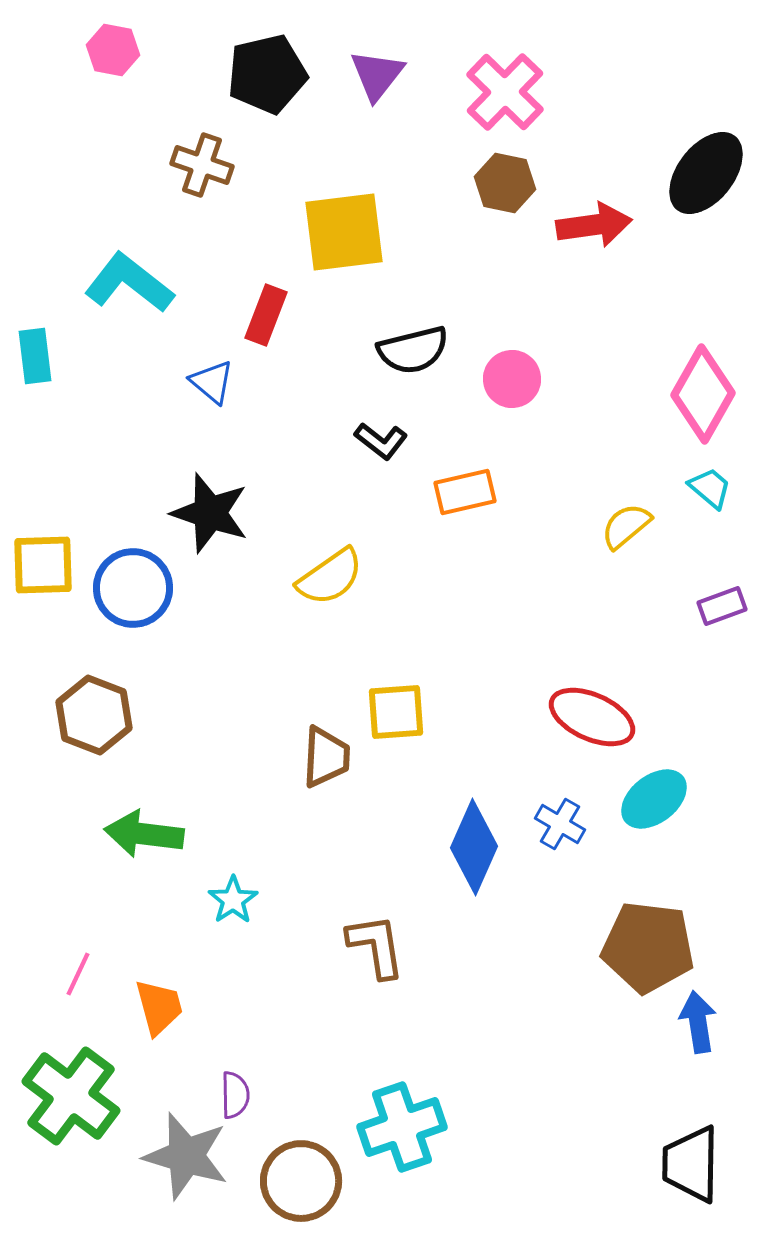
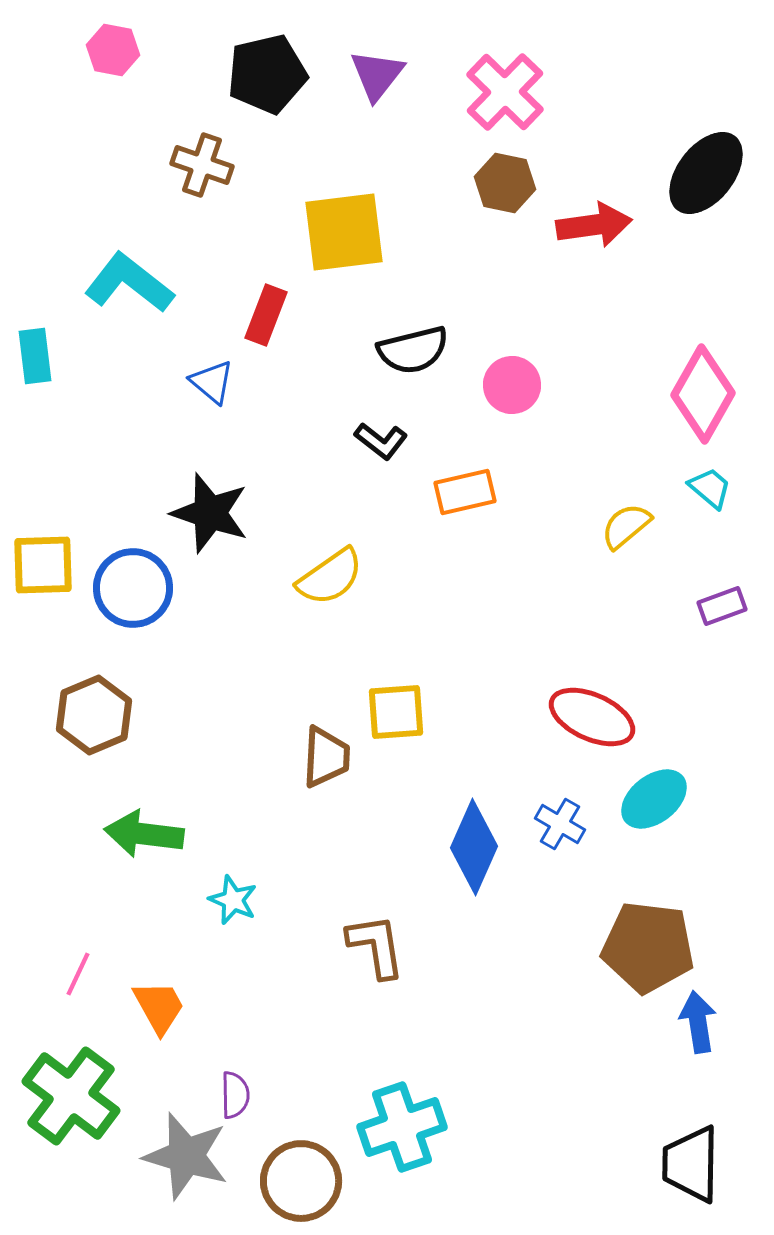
pink circle at (512, 379): moved 6 px down
brown hexagon at (94, 715): rotated 16 degrees clockwise
cyan star at (233, 900): rotated 15 degrees counterclockwise
orange trapezoid at (159, 1007): rotated 14 degrees counterclockwise
